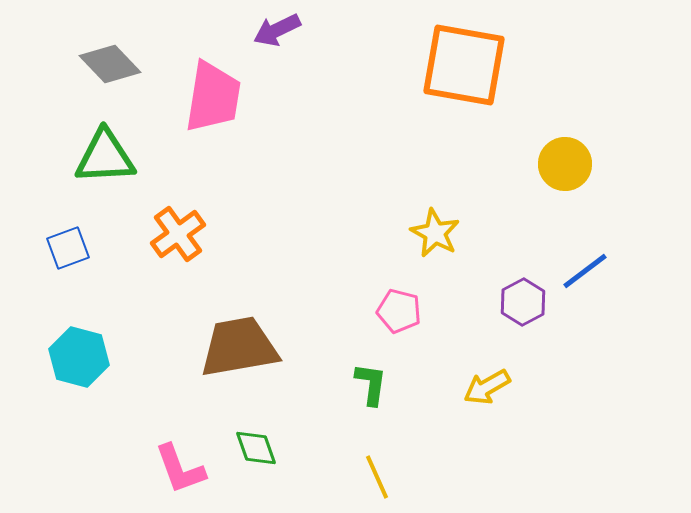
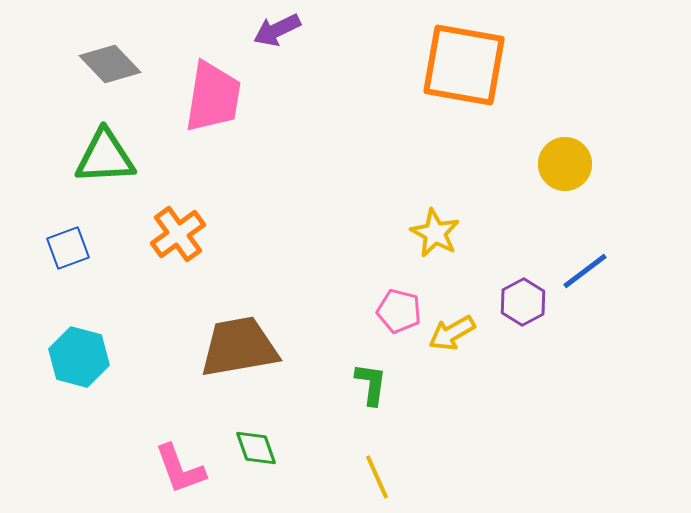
yellow arrow: moved 35 px left, 54 px up
